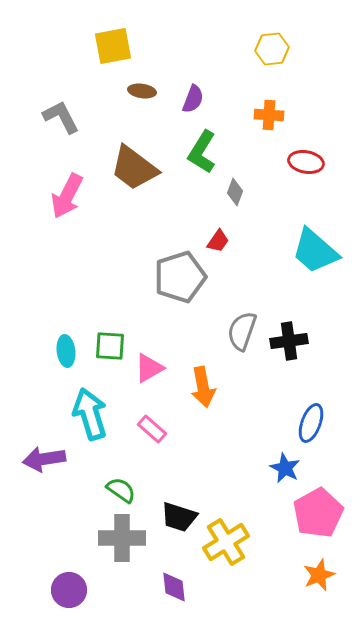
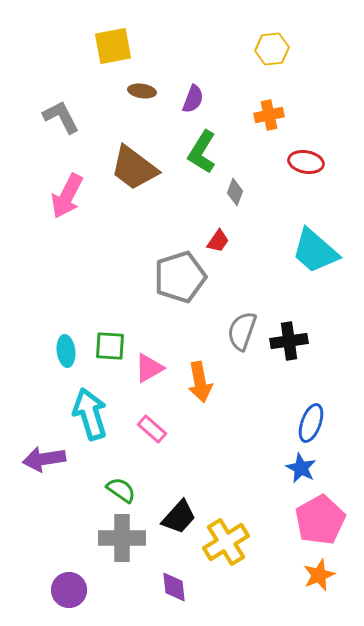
orange cross: rotated 16 degrees counterclockwise
orange arrow: moved 3 px left, 5 px up
blue star: moved 16 px right
pink pentagon: moved 2 px right, 7 px down
black trapezoid: rotated 66 degrees counterclockwise
